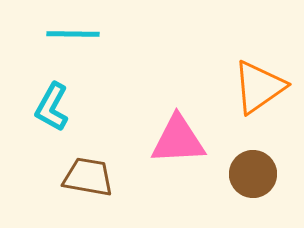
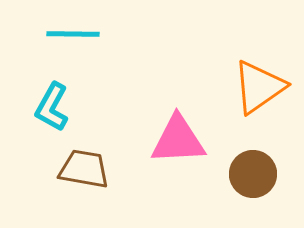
brown trapezoid: moved 4 px left, 8 px up
